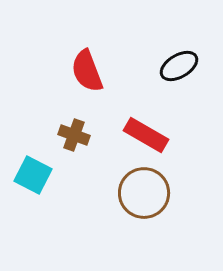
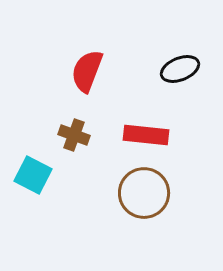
black ellipse: moved 1 px right, 3 px down; rotated 9 degrees clockwise
red semicircle: rotated 42 degrees clockwise
red rectangle: rotated 24 degrees counterclockwise
